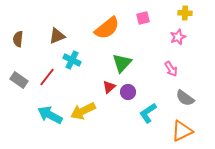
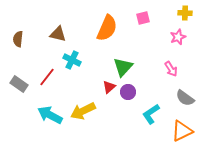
orange semicircle: rotated 28 degrees counterclockwise
brown triangle: moved 1 px right, 2 px up; rotated 36 degrees clockwise
green triangle: moved 1 px right, 4 px down
gray rectangle: moved 4 px down
cyan L-shape: moved 3 px right, 1 px down
